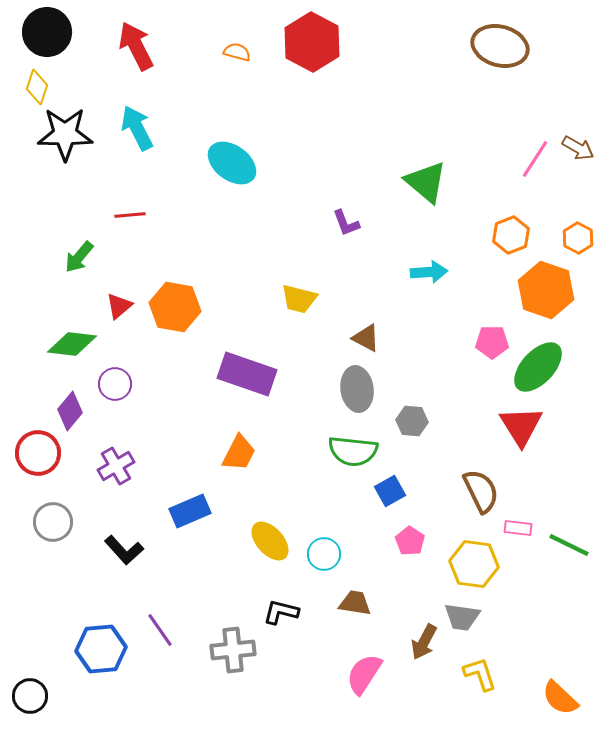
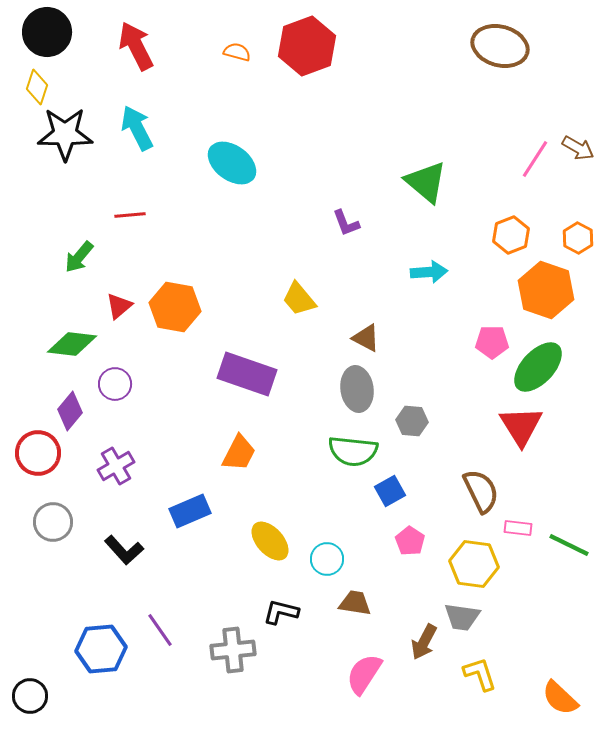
red hexagon at (312, 42): moved 5 px left, 4 px down; rotated 12 degrees clockwise
yellow trapezoid at (299, 299): rotated 36 degrees clockwise
cyan circle at (324, 554): moved 3 px right, 5 px down
